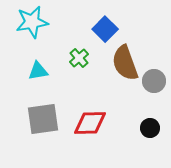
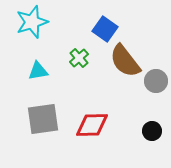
cyan star: rotated 8 degrees counterclockwise
blue square: rotated 10 degrees counterclockwise
brown semicircle: moved 2 px up; rotated 18 degrees counterclockwise
gray circle: moved 2 px right
red diamond: moved 2 px right, 2 px down
black circle: moved 2 px right, 3 px down
